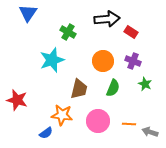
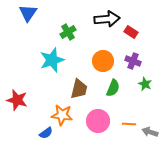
green cross: rotated 28 degrees clockwise
